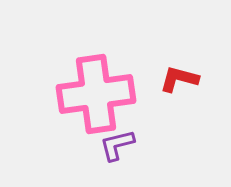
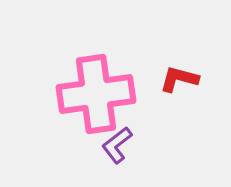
purple L-shape: rotated 24 degrees counterclockwise
